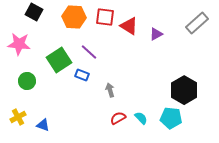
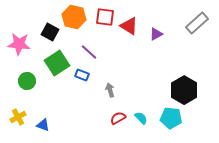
black square: moved 16 px right, 20 px down
orange hexagon: rotated 10 degrees clockwise
green square: moved 2 px left, 3 px down
